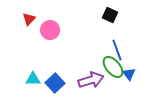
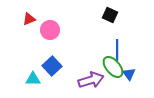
red triangle: rotated 24 degrees clockwise
blue line: rotated 20 degrees clockwise
blue square: moved 3 px left, 17 px up
